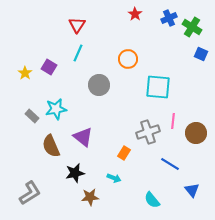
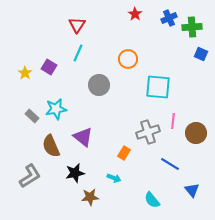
green cross: rotated 36 degrees counterclockwise
gray L-shape: moved 17 px up
